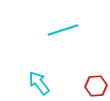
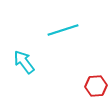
cyan arrow: moved 15 px left, 21 px up
